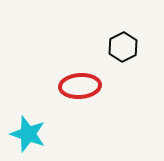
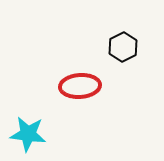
cyan star: rotated 12 degrees counterclockwise
